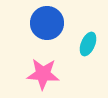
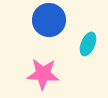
blue circle: moved 2 px right, 3 px up
